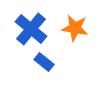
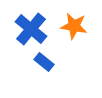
orange star: moved 1 px left, 2 px up
